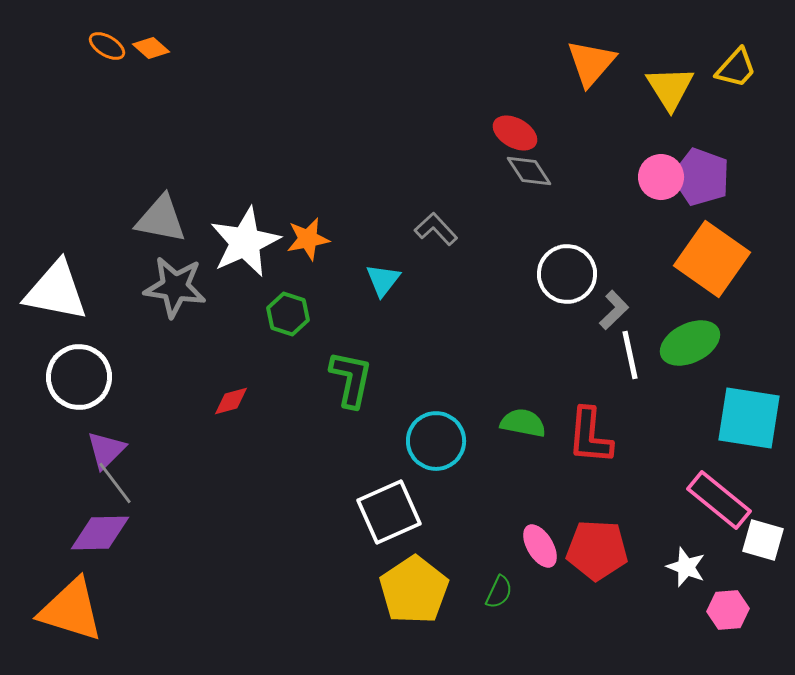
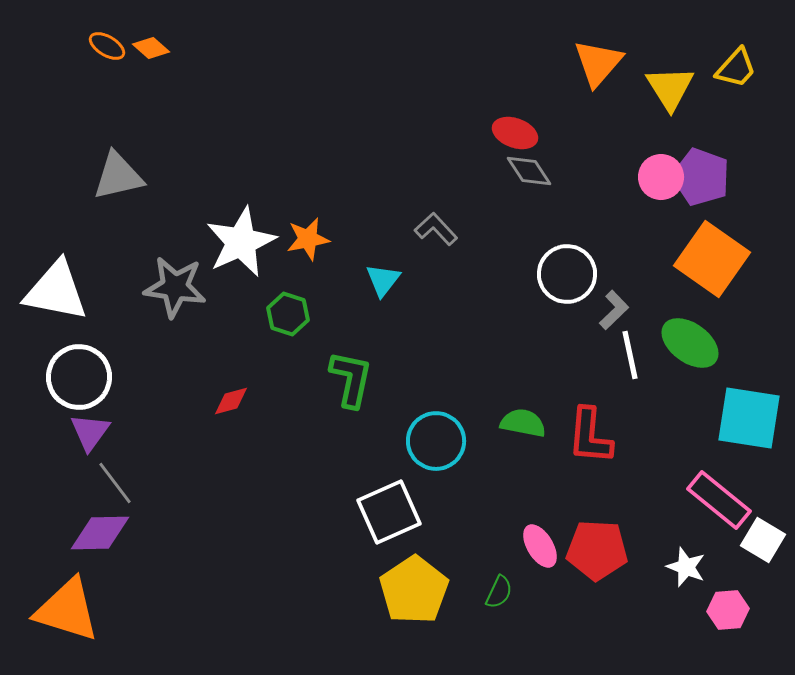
orange triangle at (591, 63): moved 7 px right
red ellipse at (515, 133): rotated 9 degrees counterclockwise
gray triangle at (161, 219): moved 43 px left, 43 px up; rotated 24 degrees counterclockwise
white star at (245, 242): moved 4 px left
green ellipse at (690, 343): rotated 62 degrees clockwise
purple triangle at (106, 450): moved 16 px left, 18 px up; rotated 9 degrees counterclockwise
white square at (763, 540): rotated 15 degrees clockwise
orange triangle at (71, 610): moved 4 px left
